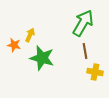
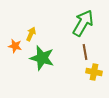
yellow arrow: moved 1 px right, 1 px up
orange star: moved 1 px right, 1 px down
brown line: moved 1 px down
yellow cross: moved 1 px left
